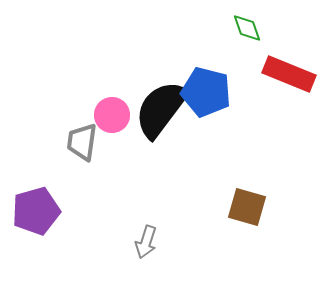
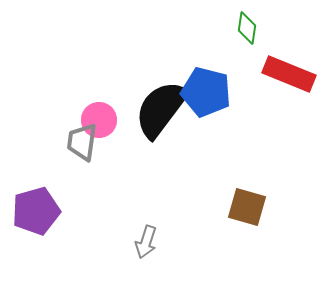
green diamond: rotated 28 degrees clockwise
pink circle: moved 13 px left, 5 px down
